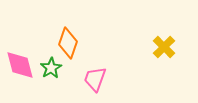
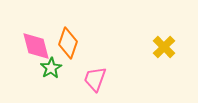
pink diamond: moved 16 px right, 19 px up
